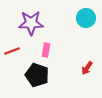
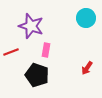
purple star: moved 3 px down; rotated 20 degrees clockwise
red line: moved 1 px left, 1 px down
